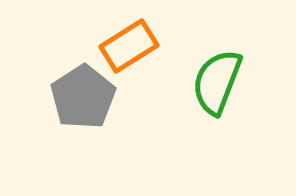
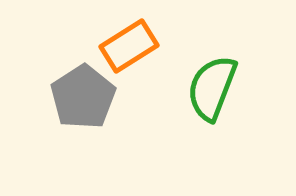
green semicircle: moved 5 px left, 6 px down
